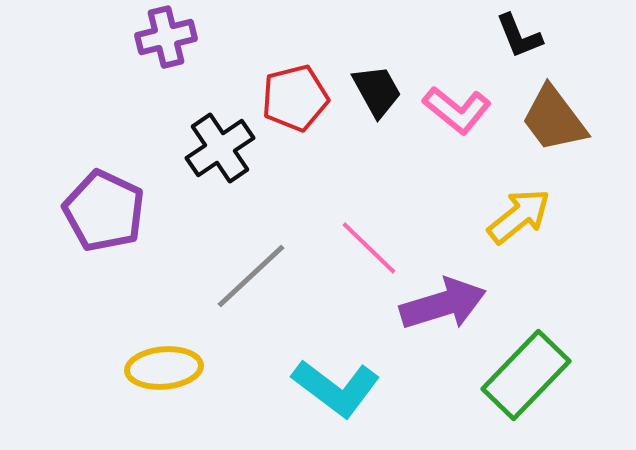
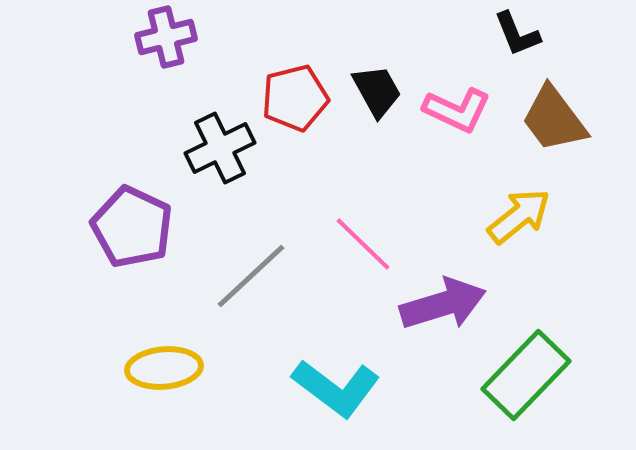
black L-shape: moved 2 px left, 2 px up
pink L-shape: rotated 14 degrees counterclockwise
black cross: rotated 8 degrees clockwise
purple pentagon: moved 28 px right, 16 px down
pink line: moved 6 px left, 4 px up
